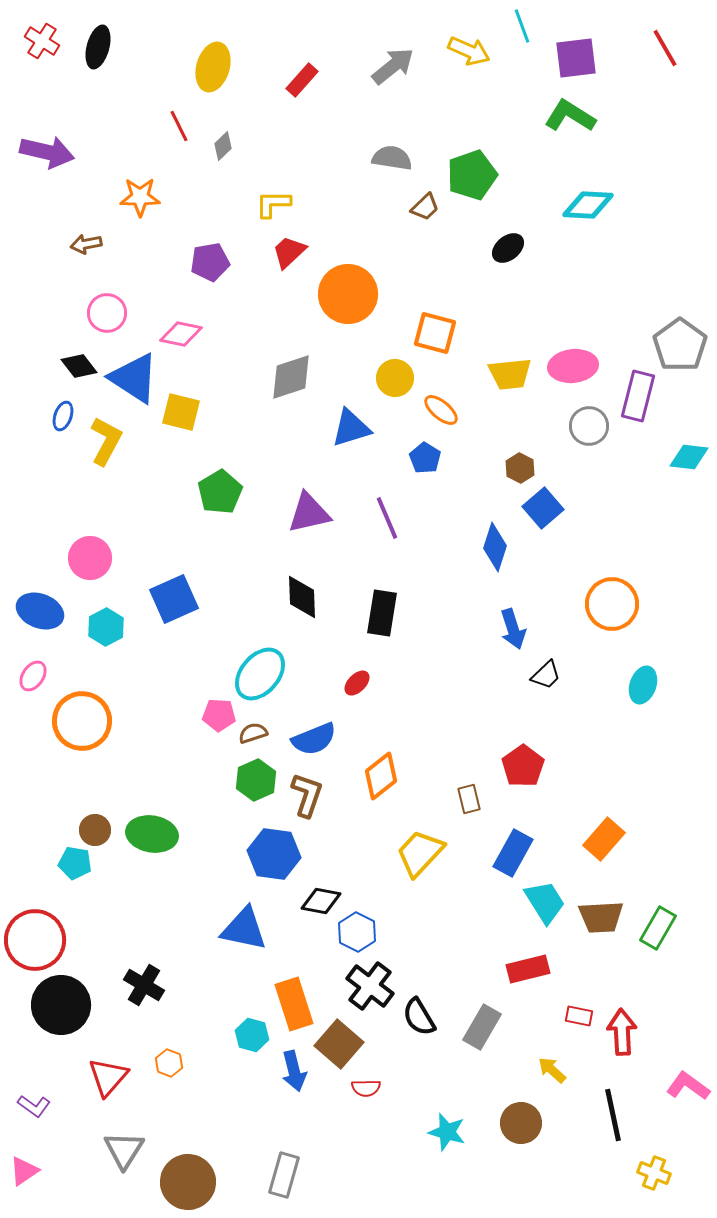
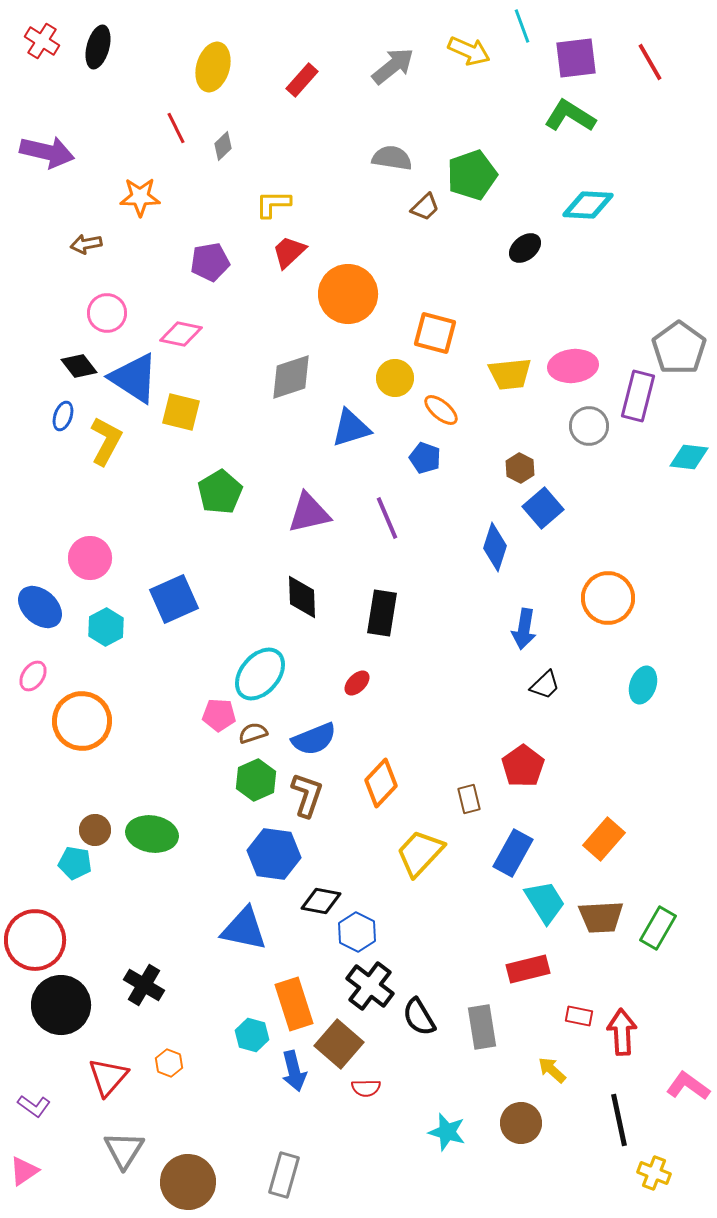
red line at (665, 48): moved 15 px left, 14 px down
red line at (179, 126): moved 3 px left, 2 px down
black ellipse at (508, 248): moved 17 px right
gray pentagon at (680, 345): moved 1 px left, 3 px down
blue pentagon at (425, 458): rotated 12 degrees counterclockwise
orange circle at (612, 604): moved 4 px left, 6 px up
blue ellipse at (40, 611): moved 4 px up; rotated 21 degrees clockwise
blue arrow at (513, 629): moved 11 px right; rotated 27 degrees clockwise
black trapezoid at (546, 675): moved 1 px left, 10 px down
orange diamond at (381, 776): moved 7 px down; rotated 9 degrees counterclockwise
gray rectangle at (482, 1027): rotated 39 degrees counterclockwise
black line at (613, 1115): moved 6 px right, 5 px down
